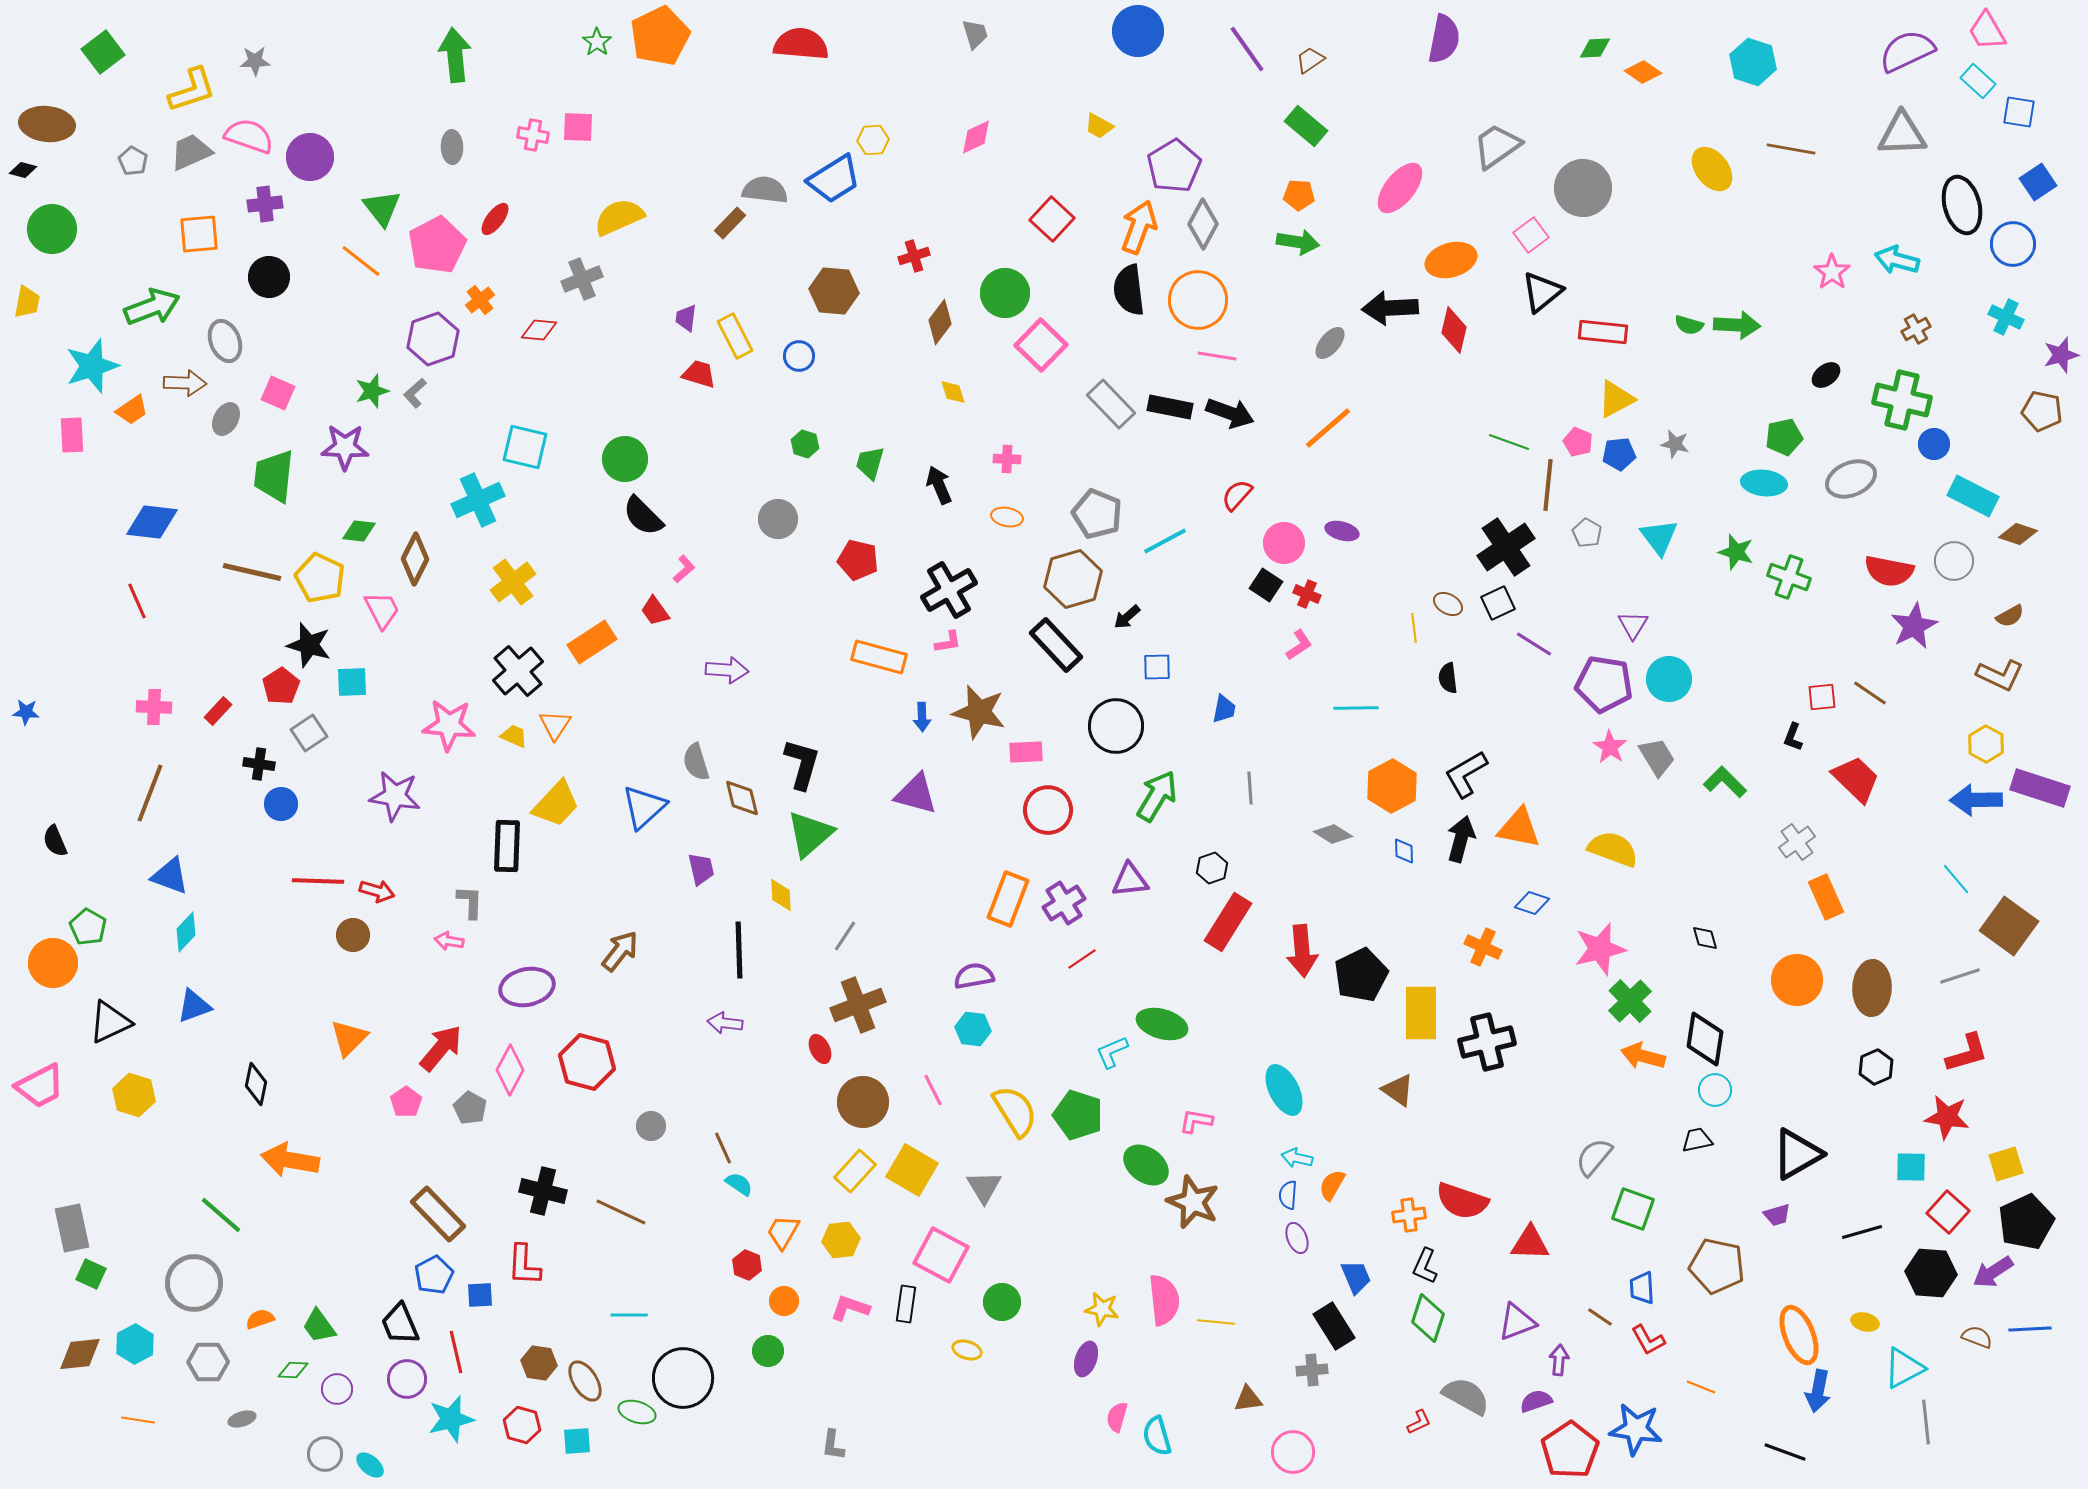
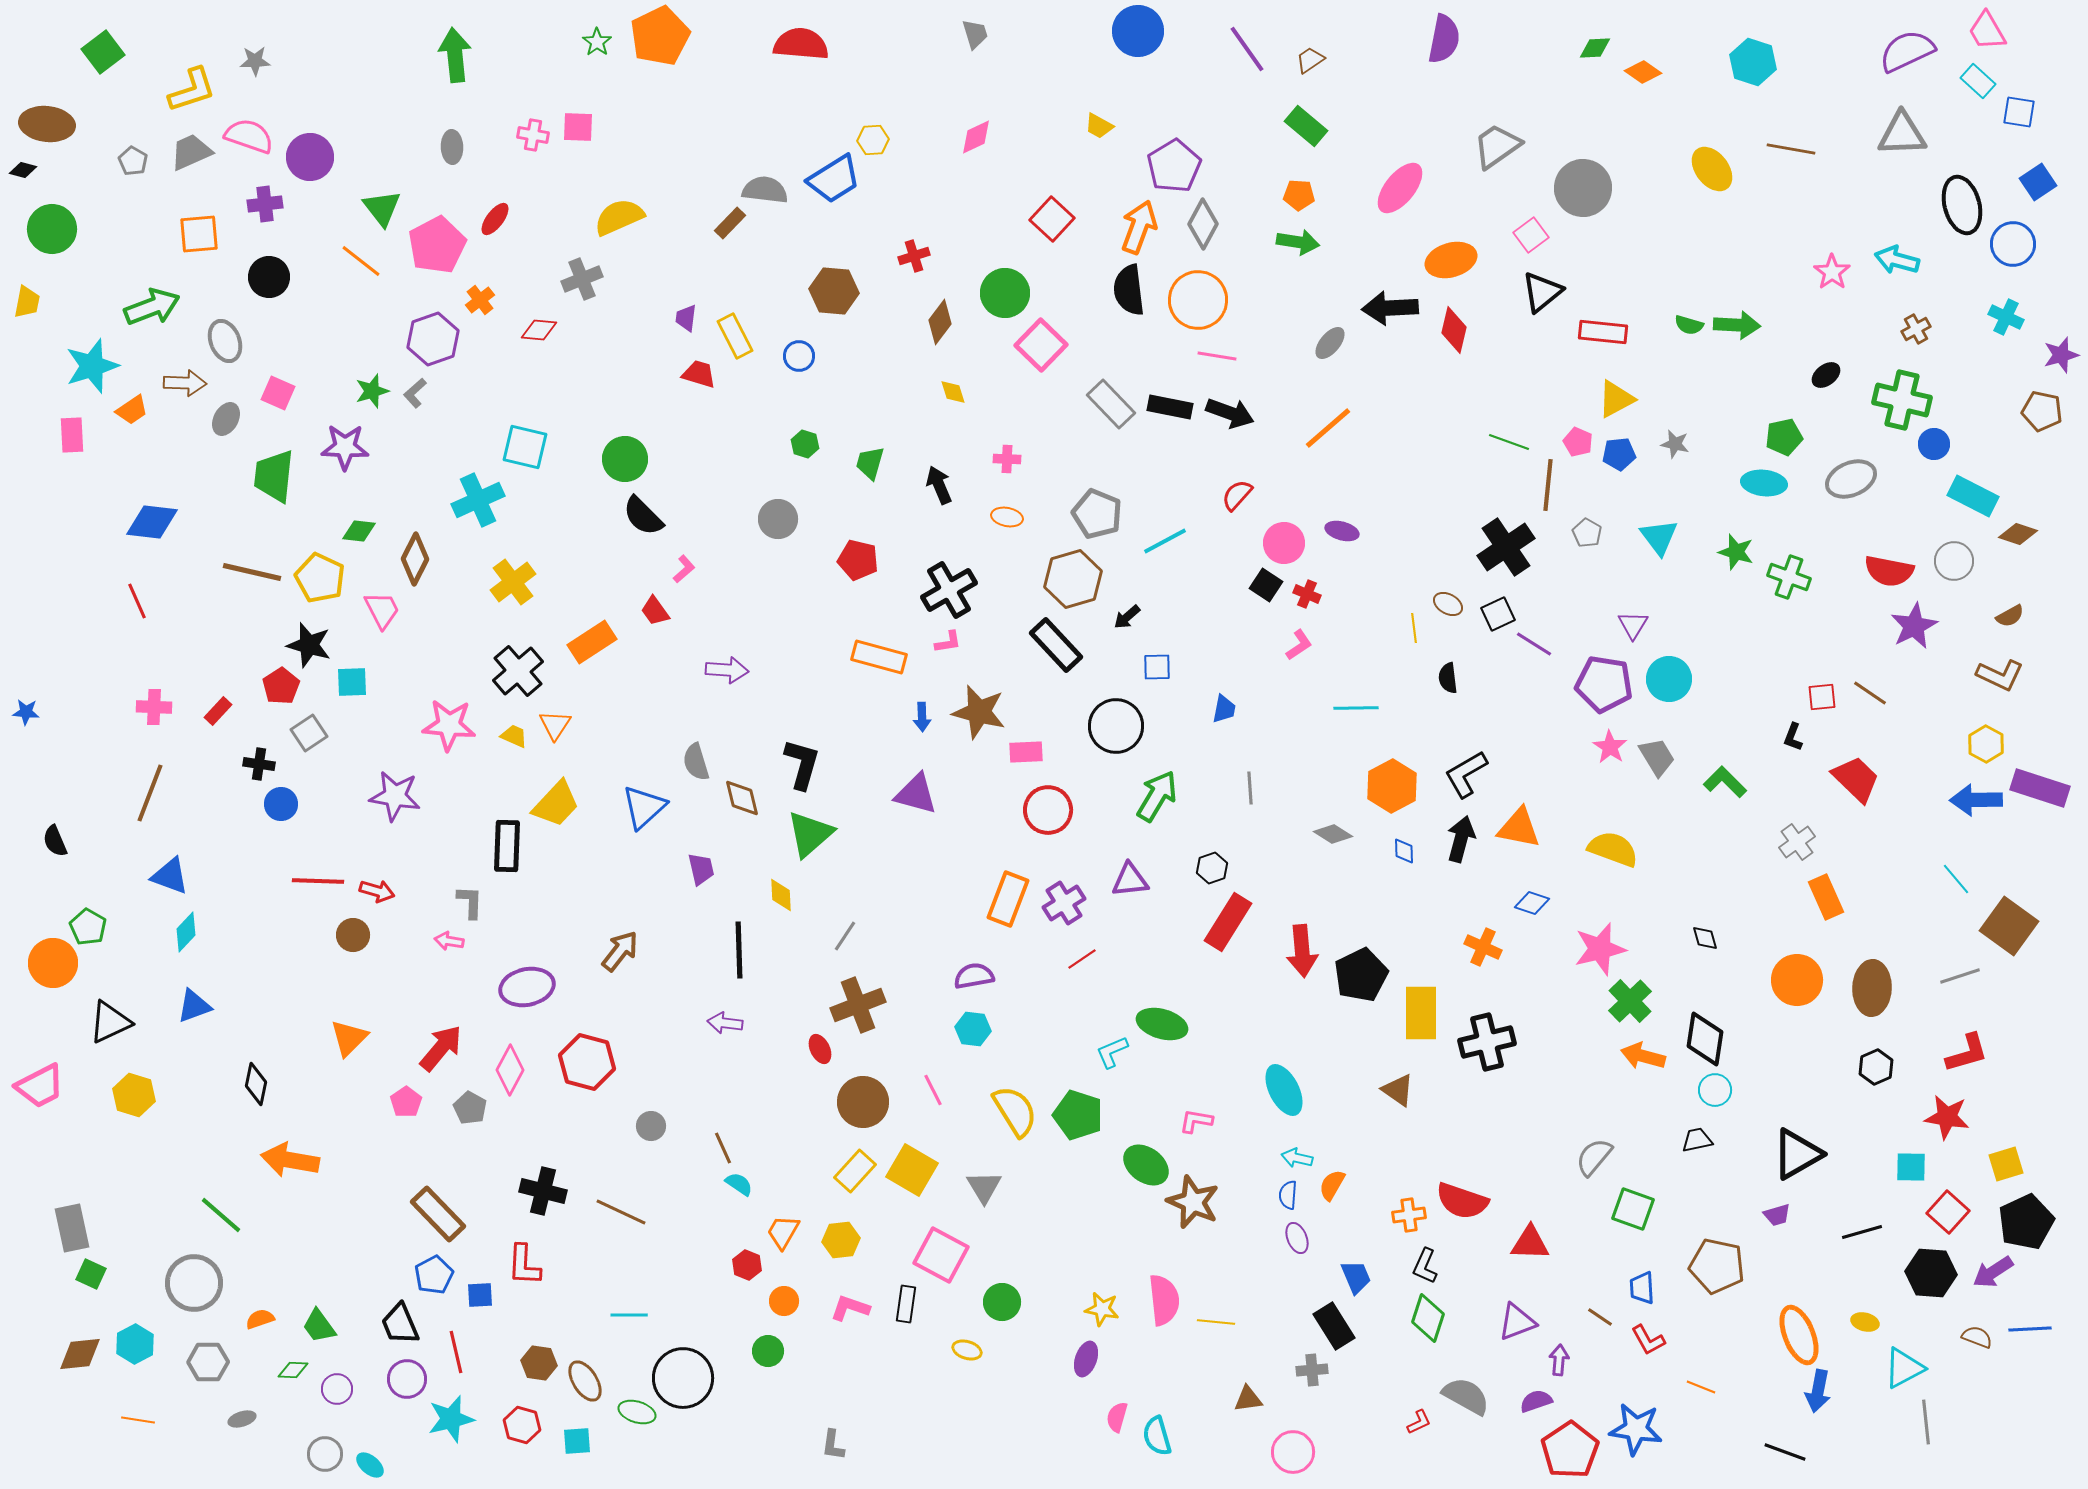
black square at (1498, 603): moved 11 px down
